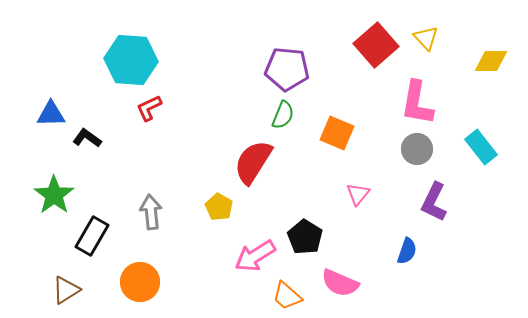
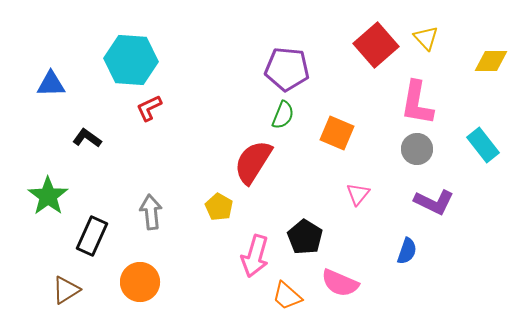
blue triangle: moved 30 px up
cyan rectangle: moved 2 px right, 2 px up
green star: moved 6 px left, 1 px down
purple L-shape: rotated 90 degrees counterclockwise
black rectangle: rotated 6 degrees counterclockwise
pink arrow: rotated 42 degrees counterclockwise
